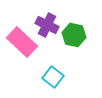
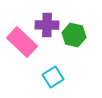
purple cross: rotated 25 degrees counterclockwise
cyan square: rotated 20 degrees clockwise
